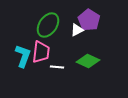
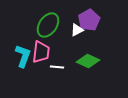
purple pentagon: rotated 10 degrees clockwise
